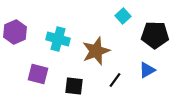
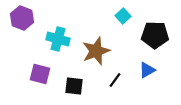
purple hexagon: moved 7 px right, 14 px up; rotated 15 degrees counterclockwise
purple square: moved 2 px right
